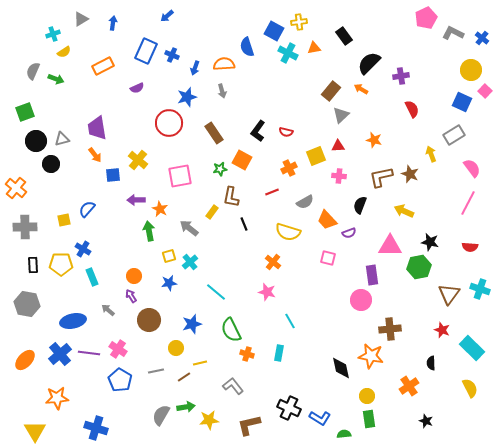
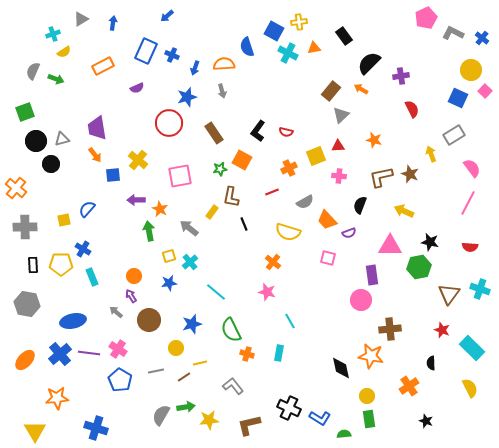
blue square at (462, 102): moved 4 px left, 4 px up
gray arrow at (108, 310): moved 8 px right, 2 px down
